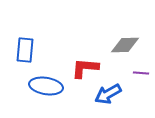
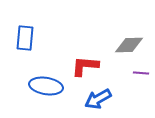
gray diamond: moved 4 px right
blue rectangle: moved 12 px up
red L-shape: moved 2 px up
blue arrow: moved 10 px left, 5 px down
